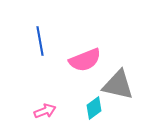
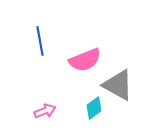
gray triangle: rotated 16 degrees clockwise
